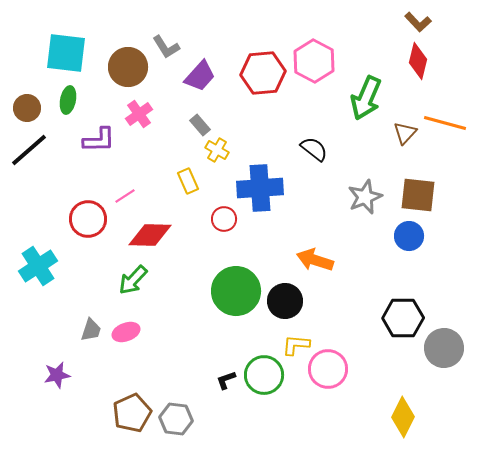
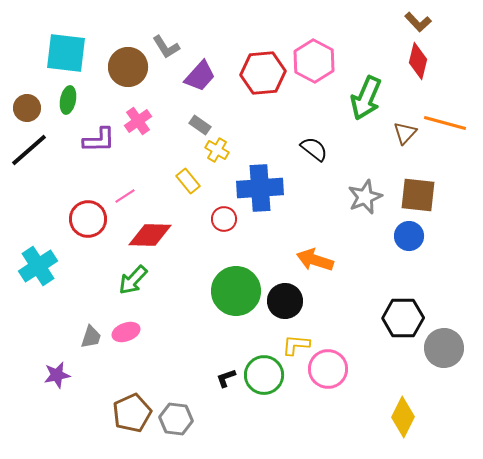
pink cross at (139, 114): moved 1 px left, 7 px down
gray rectangle at (200, 125): rotated 15 degrees counterclockwise
yellow rectangle at (188, 181): rotated 15 degrees counterclockwise
gray trapezoid at (91, 330): moved 7 px down
black L-shape at (226, 380): moved 2 px up
